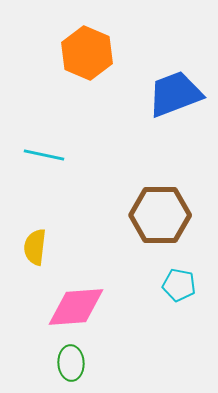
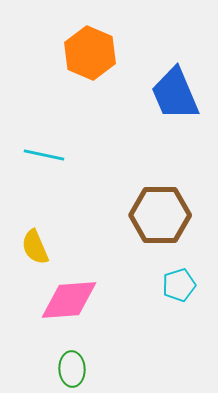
orange hexagon: moved 3 px right
blue trapezoid: rotated 92 degrees counterclockwise
yellow semicircle: rotated 30 degrees counterclockwise
cyan pentagon: rotated 28 degrees counterclockwise
pink diamond: moved 7 px left, 7 px up
green ellipse: moved 1 px right, 6 px down
